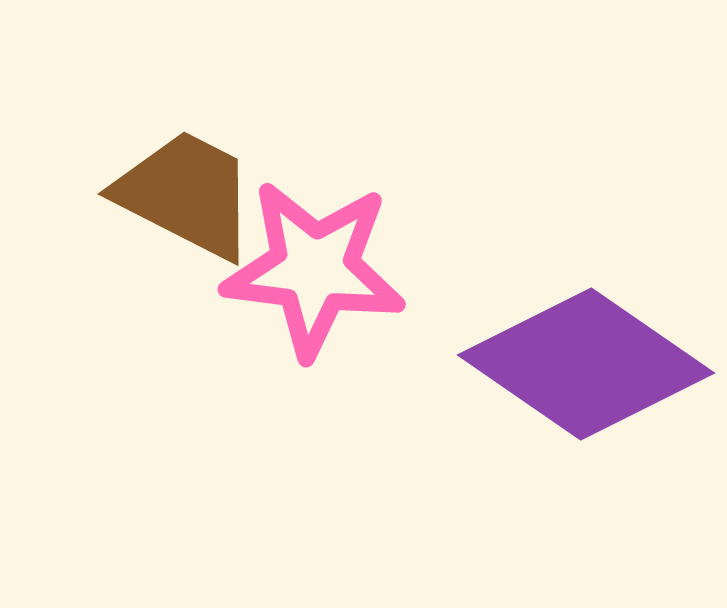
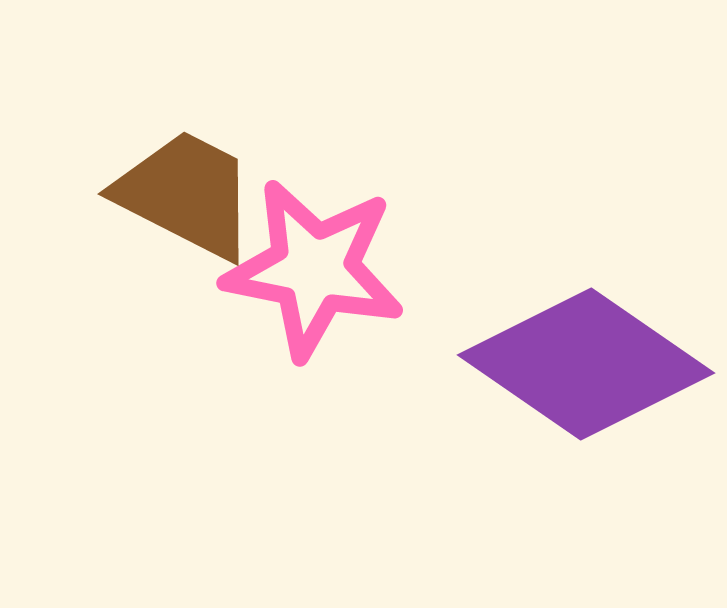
pink star: rotated 4 degrees clockwise
